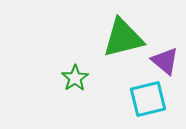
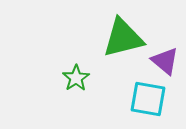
green star: moved 1 px right
cyan square: rotated 24 degrees clockwise
